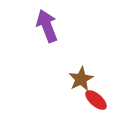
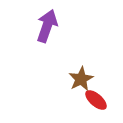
purple arrow: rotated 40 degrees clockwise
